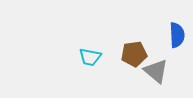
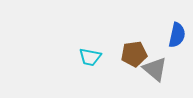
blue semicircle: rotated 15 degrees clockwise
gray triangle: moved 1 px left, 2 px up
